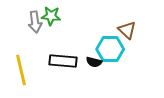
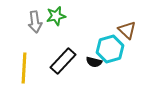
green star: moved 5 px right; rotated 18 degrees counterclockwise
cyan hexagon: rotated 16 degrees counterclockwise
black rectangle: rotated 52 degrees counterclockwise
yellow line: moved 3 px right, 2 px up; rotated 16 degrees clockwise
